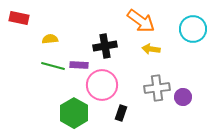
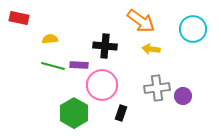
black cross: rotated 15 degrees clockwise
purple circle: moved 1 px up
